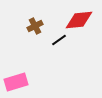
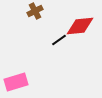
red diamond: moved 1 px right, 6 px down
brown cross: moved 15 px up
